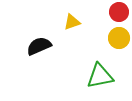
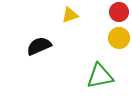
yellow triangle: moved 2 px left, 7 px up
